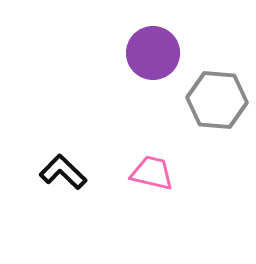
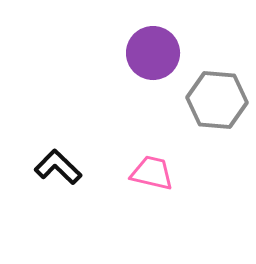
black L-shape: moved 5 px left, 5 px up
